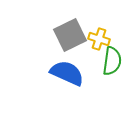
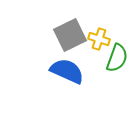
green semicircle: moved 5 px right, 3 px up; rotated 12 degrees clockwise
blue semicircle: moved 2 px up
